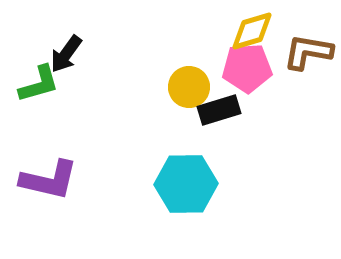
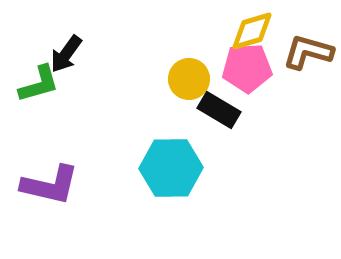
brown L-shape: rotated 6 degrees clockwise
yellow circle: moved 8 px up
black rectangle: rotated 48 degrees clockwise
purple L-shape: moved 1 px right, 5 px down
cyan hexagon: moved 15 px left, 16 px up
